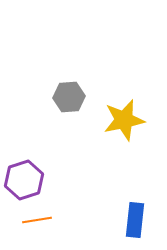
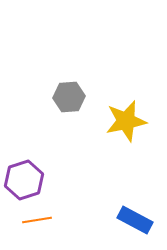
yellow star: moved 2 px right, 1 px down
blue rectangle: rotated 68 degrees counterclockwise
